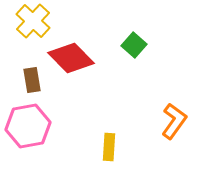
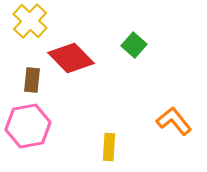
yellow cross: moved 3 px left
brown rectangle: rotated 15 degrees clockwise
orange L-shape: rotated 75 degrees counterclockwise
